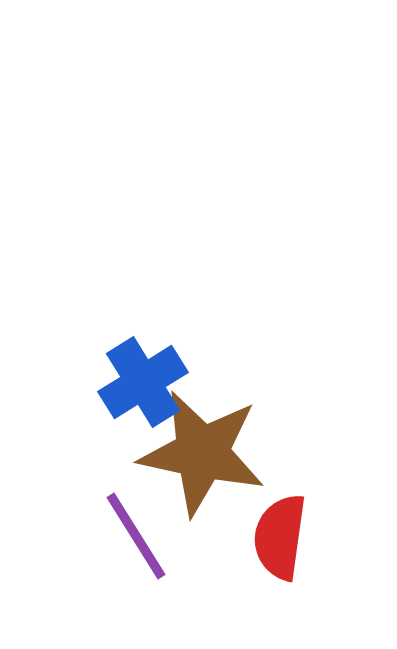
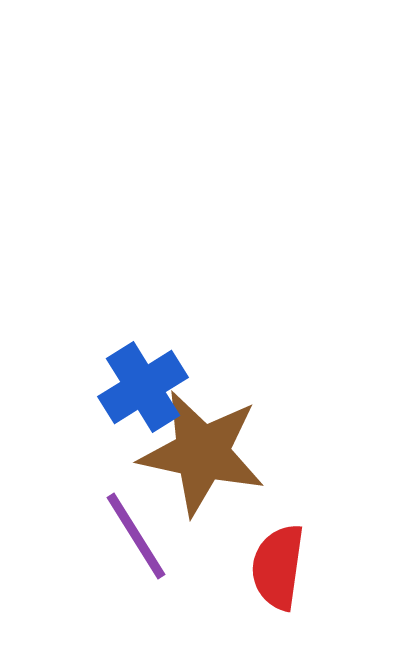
blue cross: moved 5 px down
red semicircle: moved 2 px left, 30 px down
